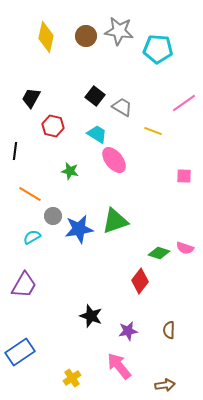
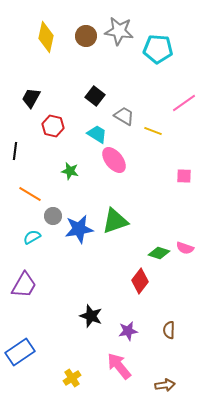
gray trapezoid: moved 2 px right, 9 px down
